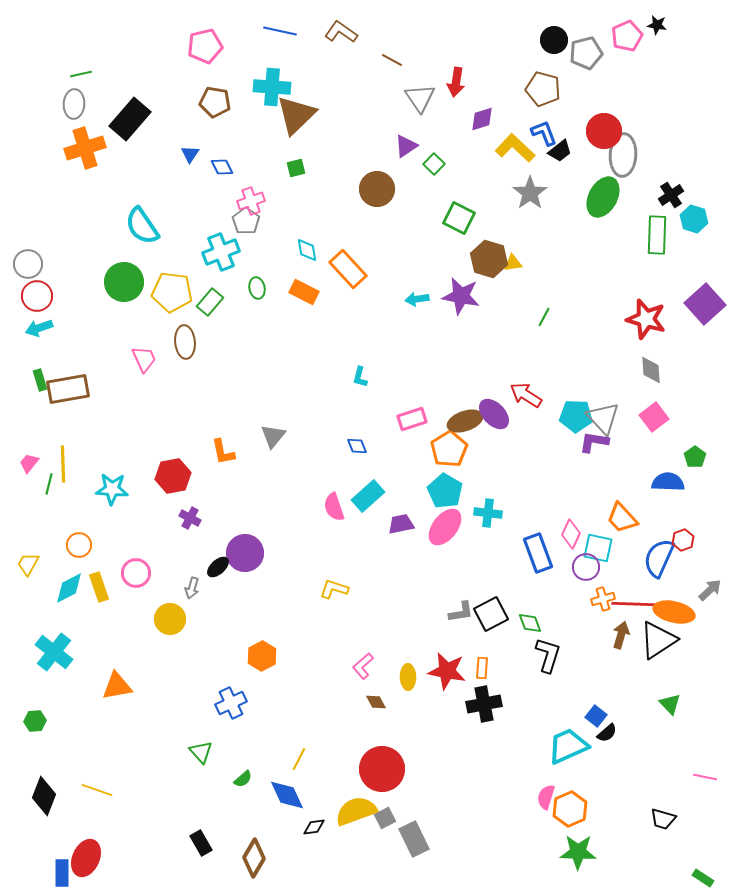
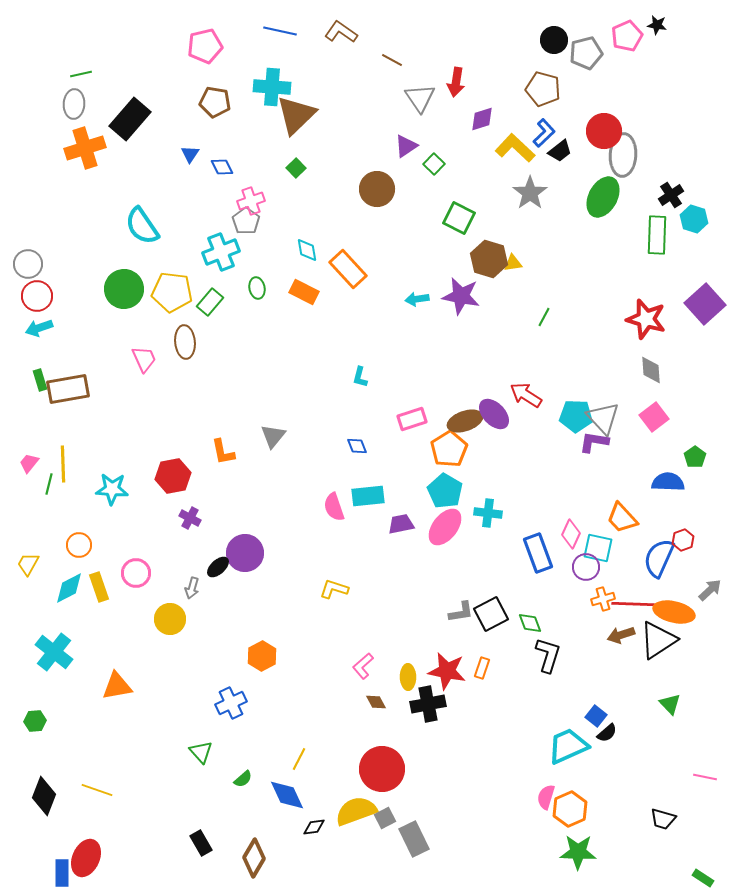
blue L-shape at (544, 133): rotated 68 degrees clockwise
green square at (296, 168): rotated 30 degrees counterclockwise
green circle at (124, 282): moved 7 px down
cyan rectangle at (368, 496): rotated 36 degrees clockwise
brown arrow at (621, 635): rotated 124 degrees counterclockwise
orange rectangle at (482, 668): rotated 15 degrees clockwise
black cross at (484, 704): moved 56 px left
